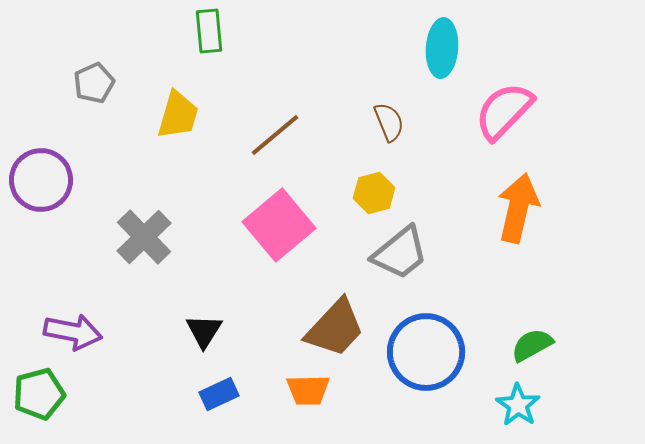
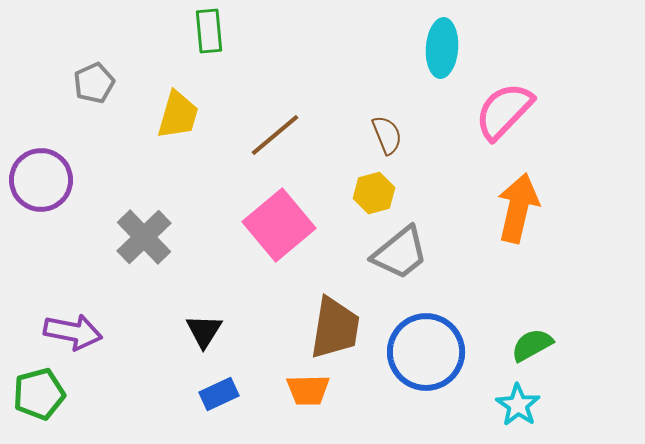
brown semicircle: moved 2 px left, 13 px down
brown trapezoid: rotated 34 degrees counterclockwise
